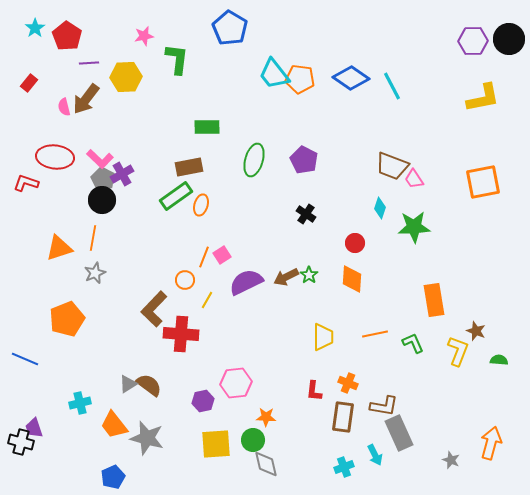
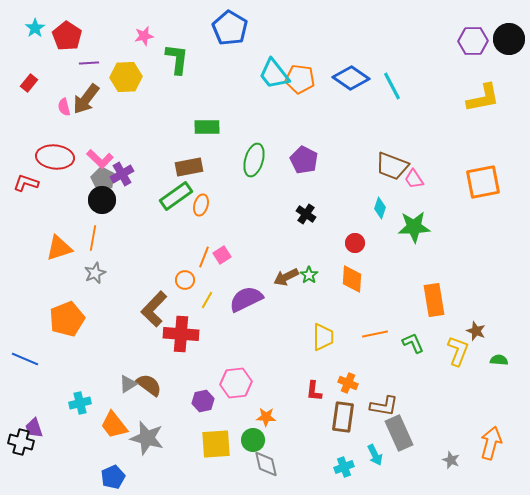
purple semicircle at (246, 282): moved 17 px down
